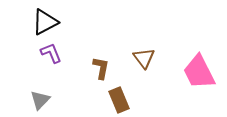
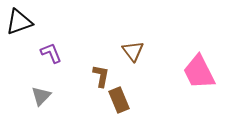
black triangle: moved 26 px left; rotated 8 degrees clockwise
brown triangle: moved 11 px left, 7 px up
brown L-shape: moved 8 px down
gray triangle: moved 1 px right, 4 px up
